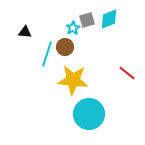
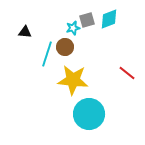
cyan star: rotated 16 degrees clockwise
